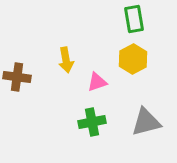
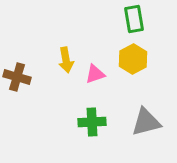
brown cross: rotated 8 degrees clockwise
pink triangle: moved 2 px left, 8 px up
green cross: rotated 8 degrees clockwise
